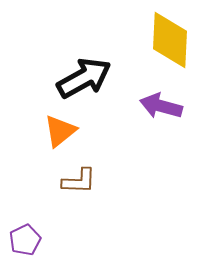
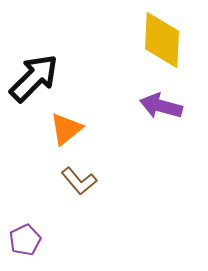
yellow diamond: moved 8 px left
black arrow: moved 50 px left; rotated 16 degrees counterclockwise
orange triangle: moved 6 px right, 2 px up
brown L-shape: rotated 48 degrees clockwise
